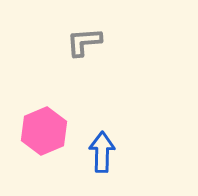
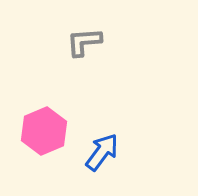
blue arrow: rotated 36 degrees clockwise
